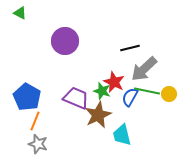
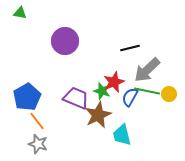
green triangle: rotated 16 degrees counterclockwise
gray arrow: moved 3 px right, 1 px down
red star: rotated 25 degrees clockwise
blue pentagon: rotated 12 degrees clockwise
orange line: moved 2 px right; rotated 60 degrees counterclockwise
